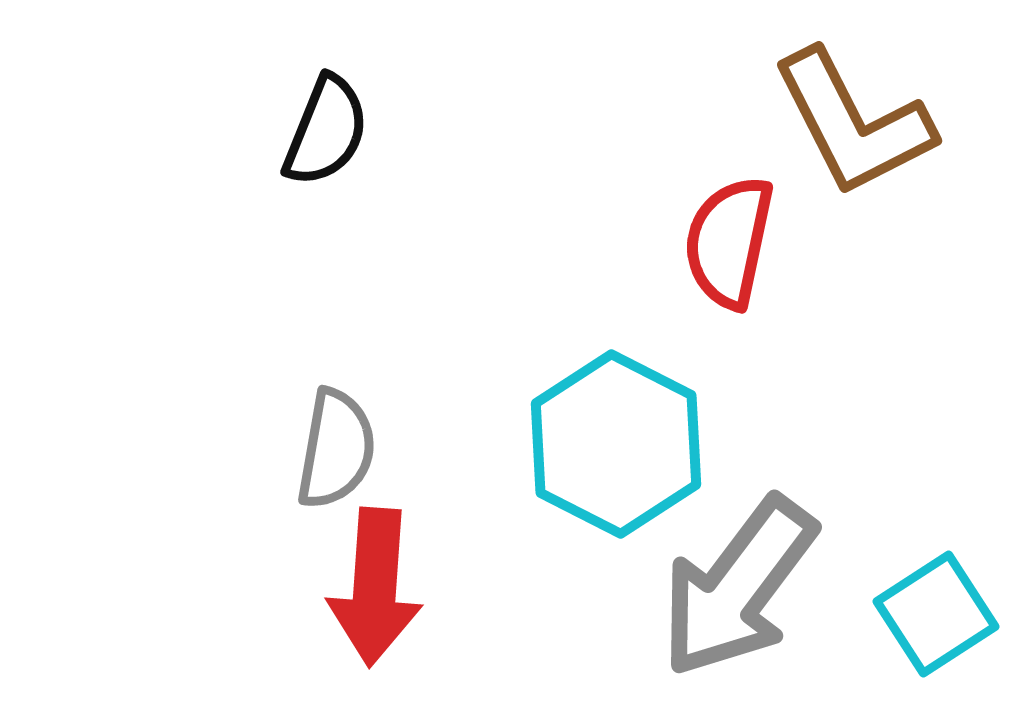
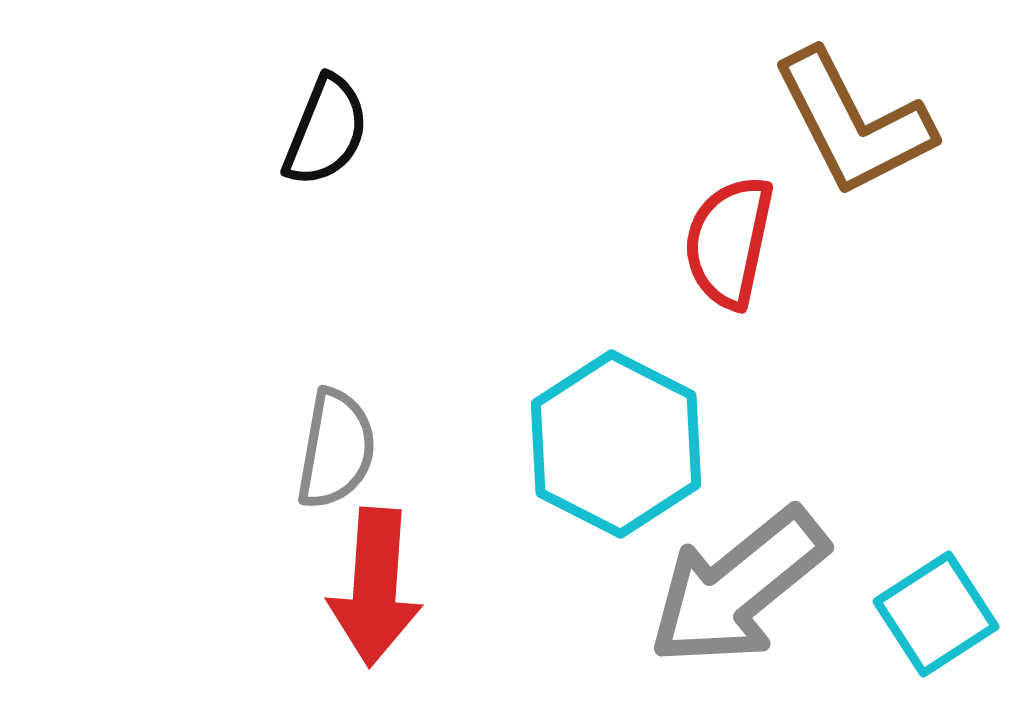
gray arrow: rotated 14 degrees clockwise
